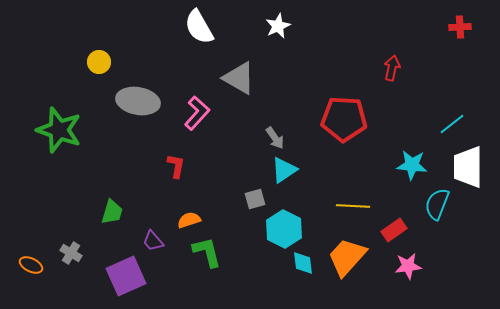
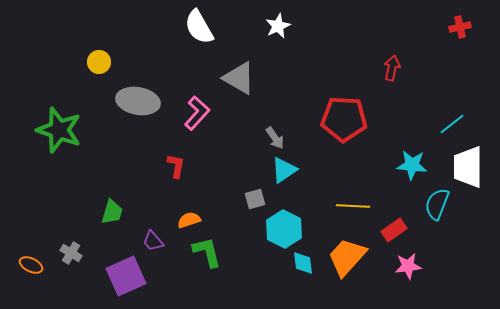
red cross: rotated 10 degrees counterclockwise
